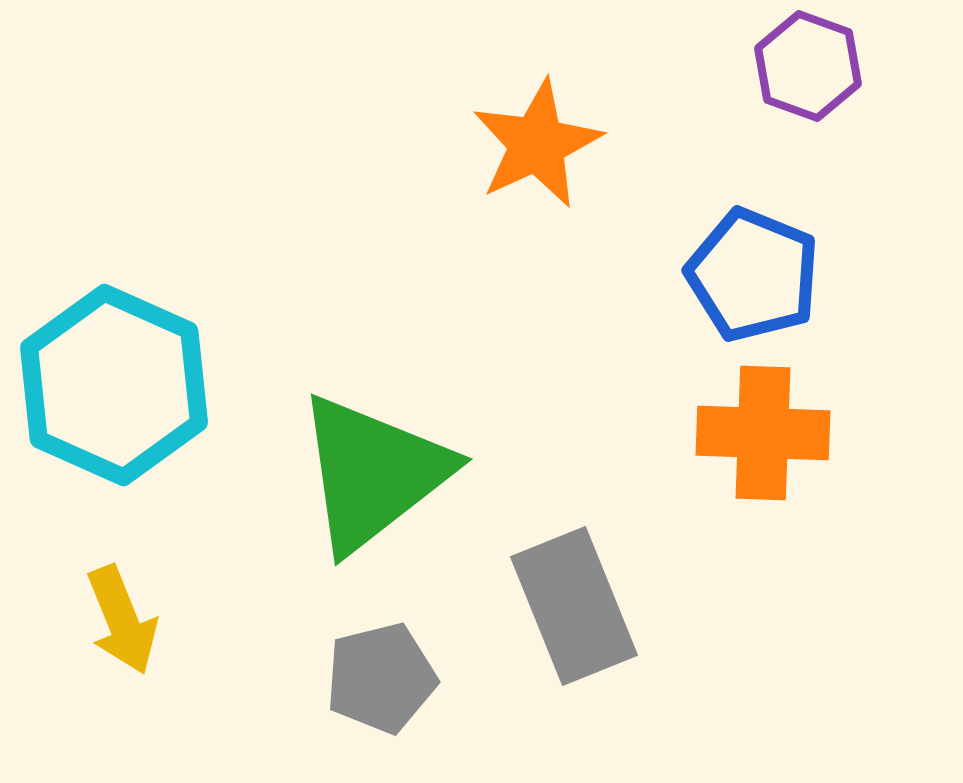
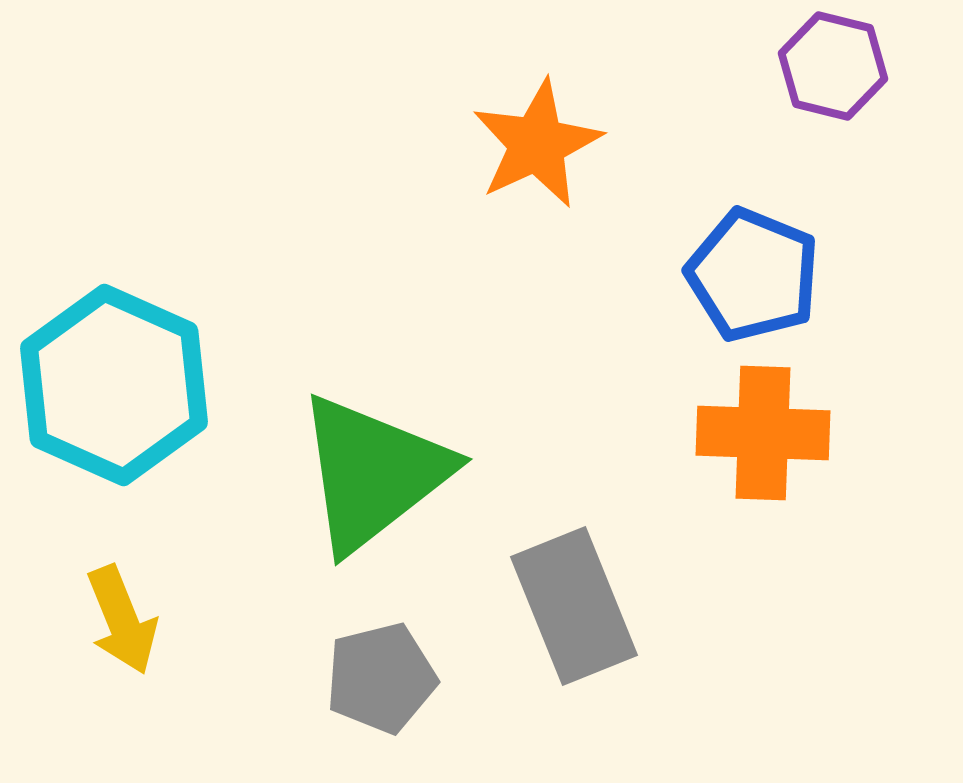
purple hexagon: moved 25 px right; rotated 6 degrees counterclockwise
